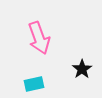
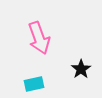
black star: moved 1 px left
